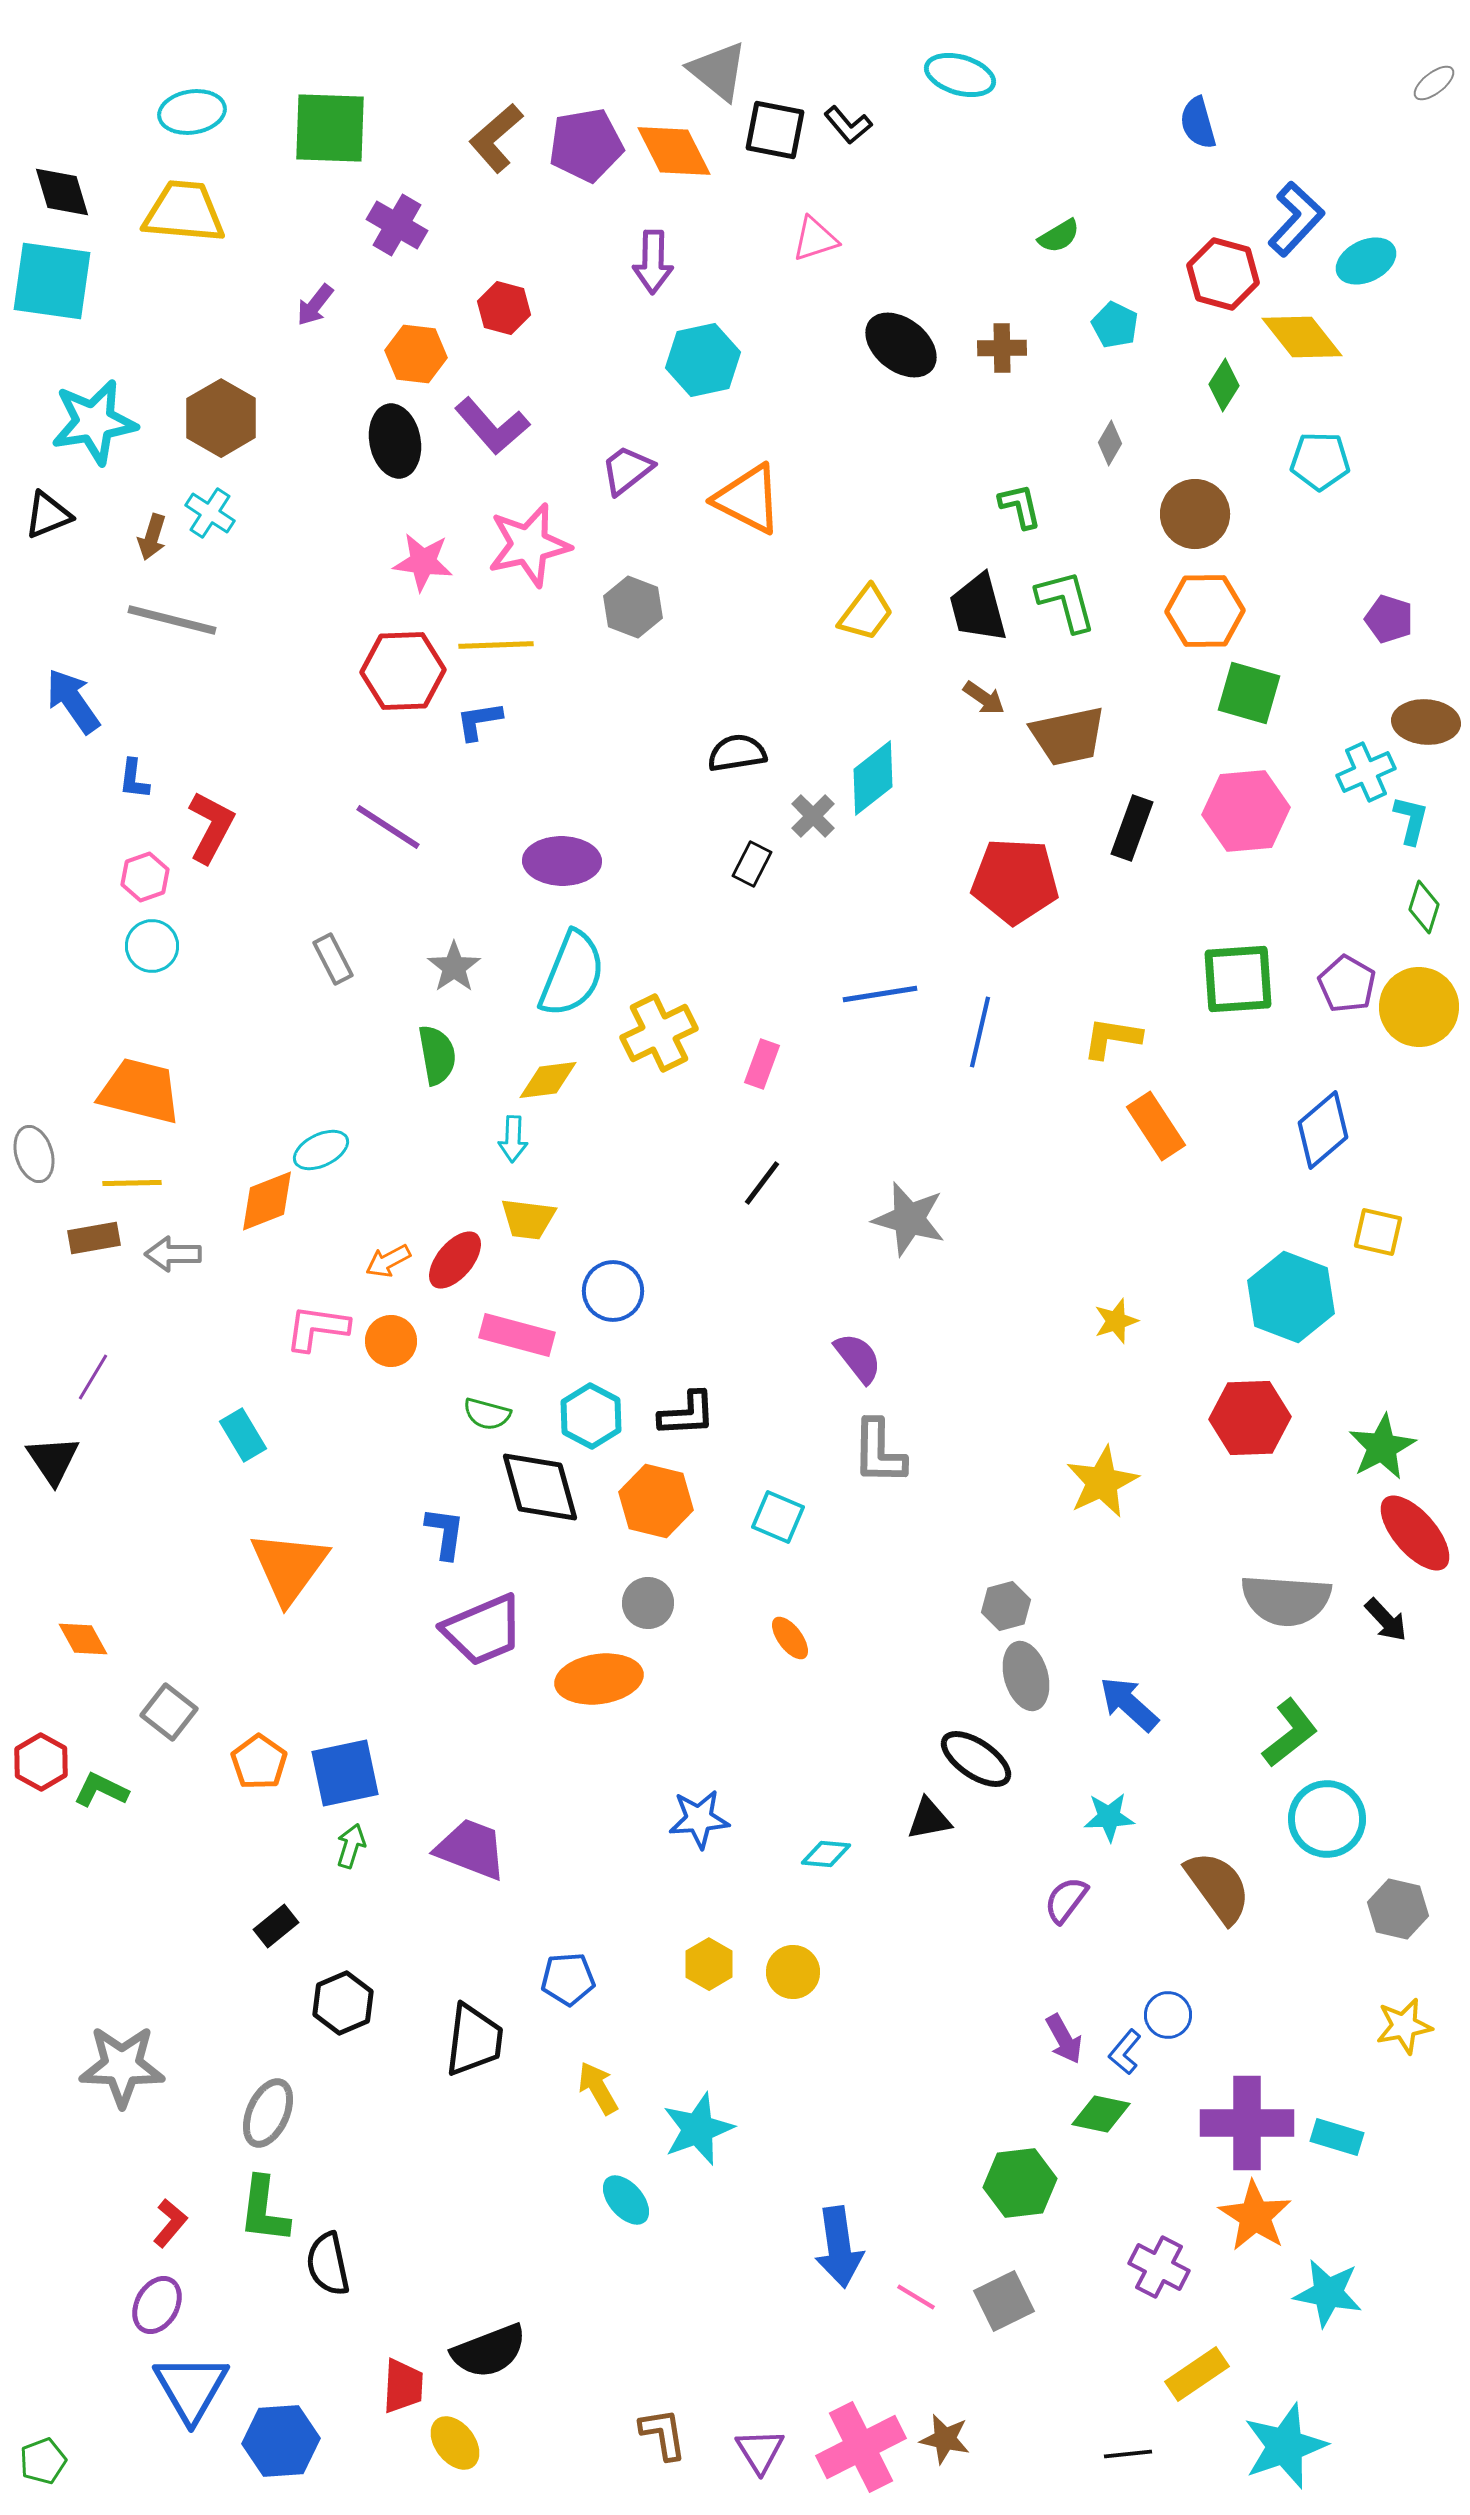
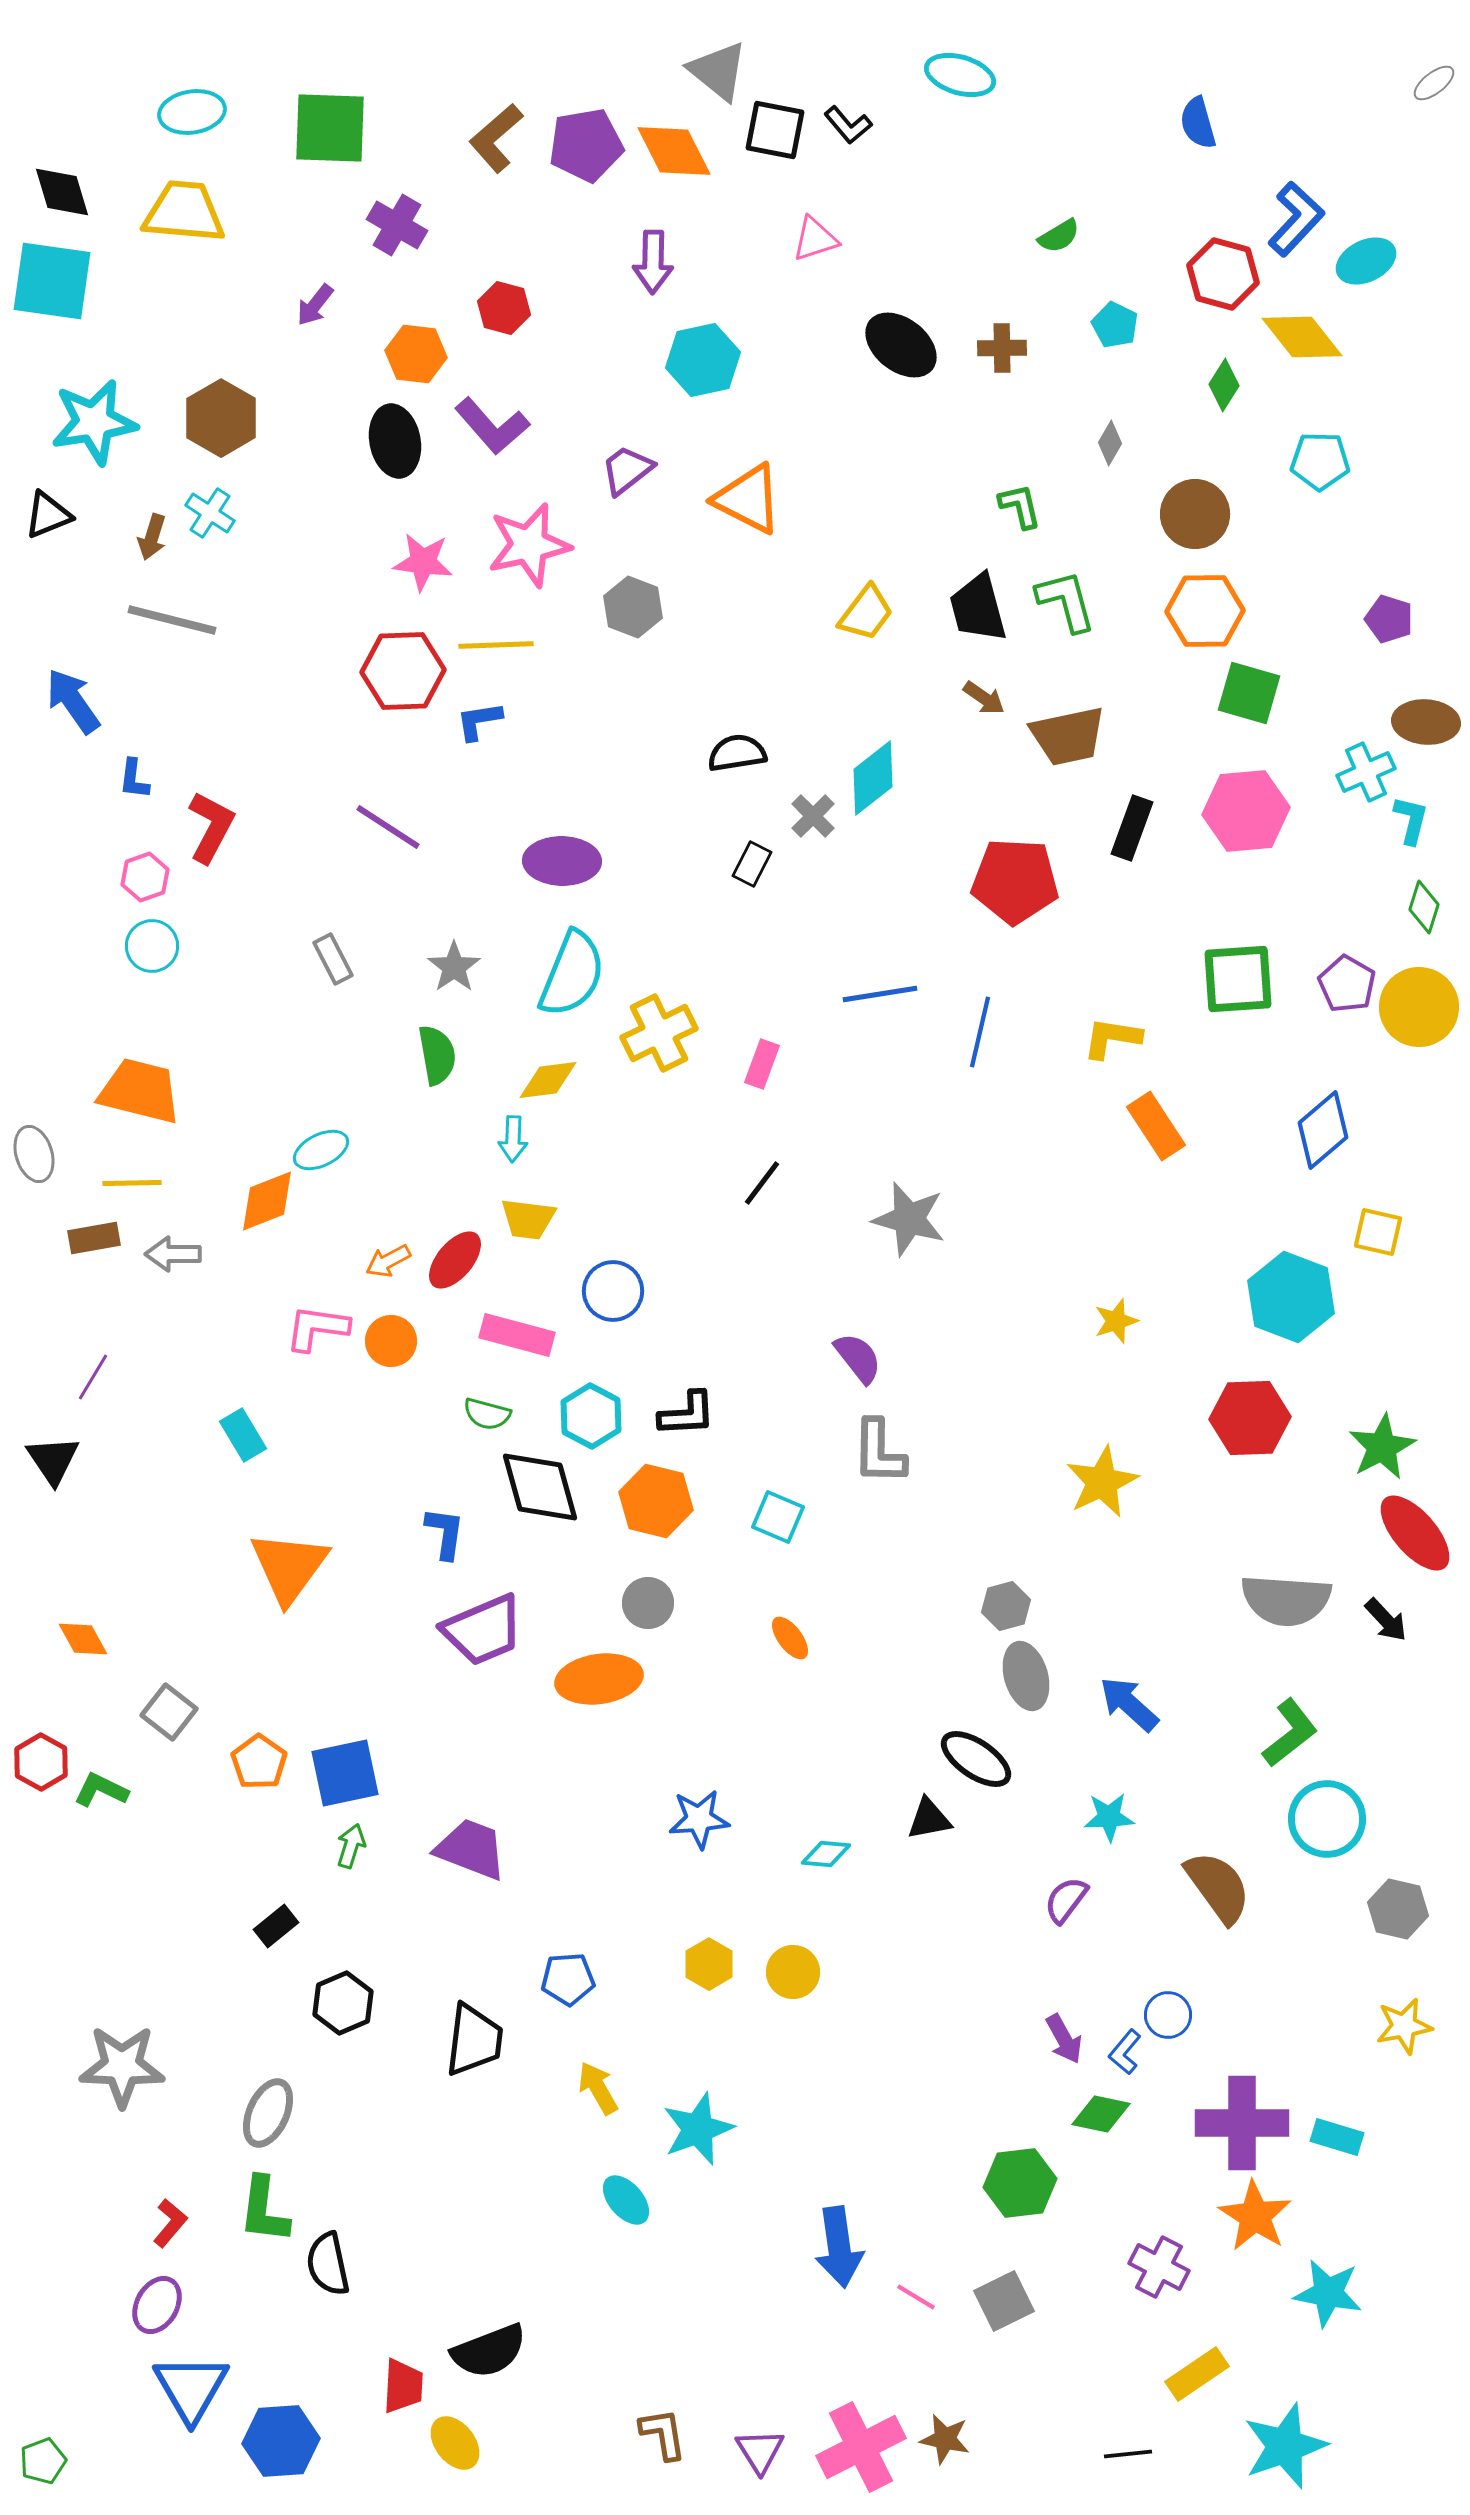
purple cross at (1247, 2123): moved 5 px left
